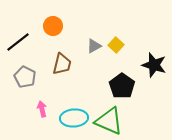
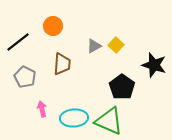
brown trapezoid: rotated 10 degrees counterclockwise
black pentagon: moved 1 px down
